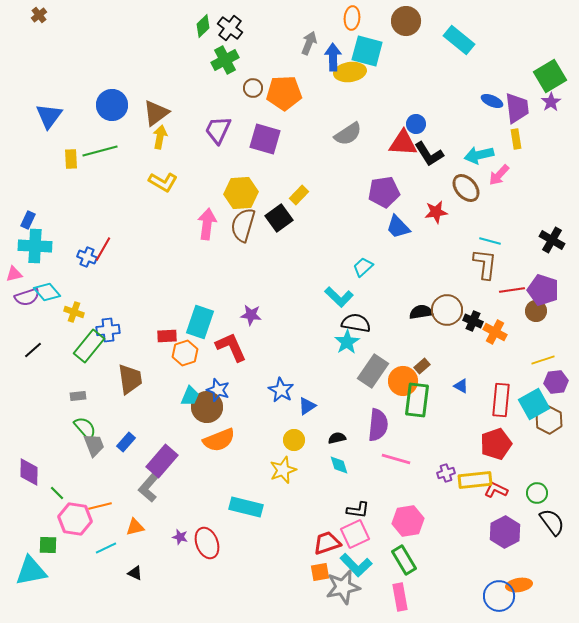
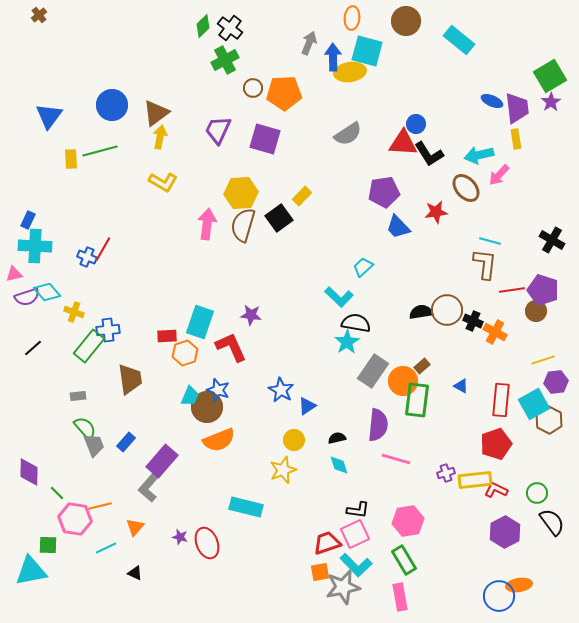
yellow rectangle at (299, 195): moved 3 px right, 1 px down
black line at (33, 350): moved 2 px up
orange triangle at (135, 527): rotated 36 degrees counterclockwise
